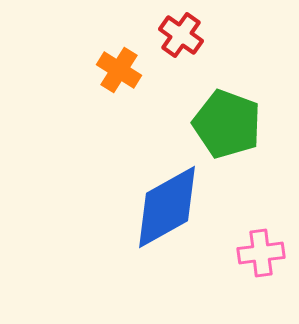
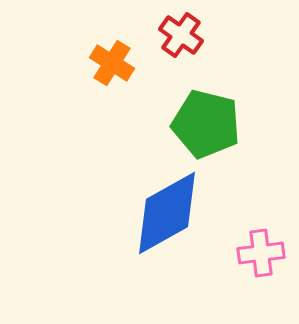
orange cross: moved 7 px left, 7 px up
green pentagon: moved 21 px left; rotated 6 degrees counterclockwise
blue diamond: moved 6 px down
